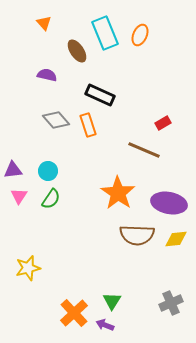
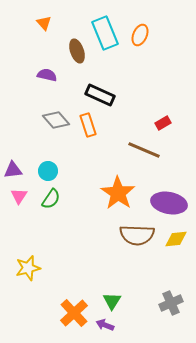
brown ellipse: rotated 15 degrees clockwise
